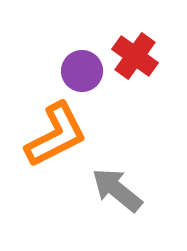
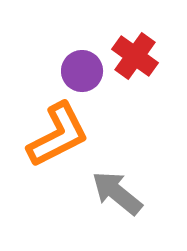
orange L-shape: moved 2 px right
gray arrow: moved 3 px down
